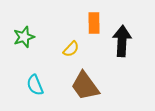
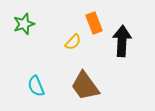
orange rectangle: rotated 20 degrees counterclockwise
green star: moved 13 px up
yellow semicircle: moved 2 px right, 7 px up
cyan semicircle: moved 1 px right, 1 px down
